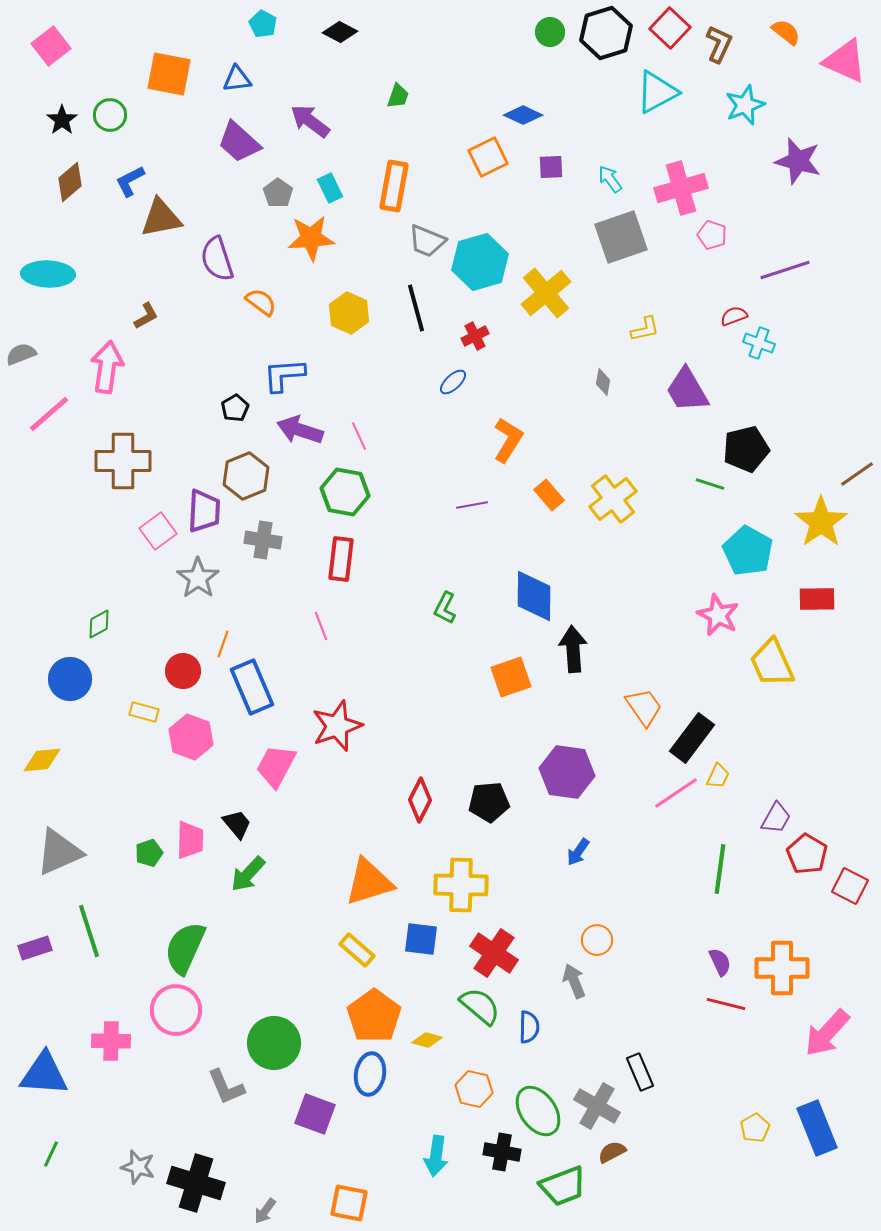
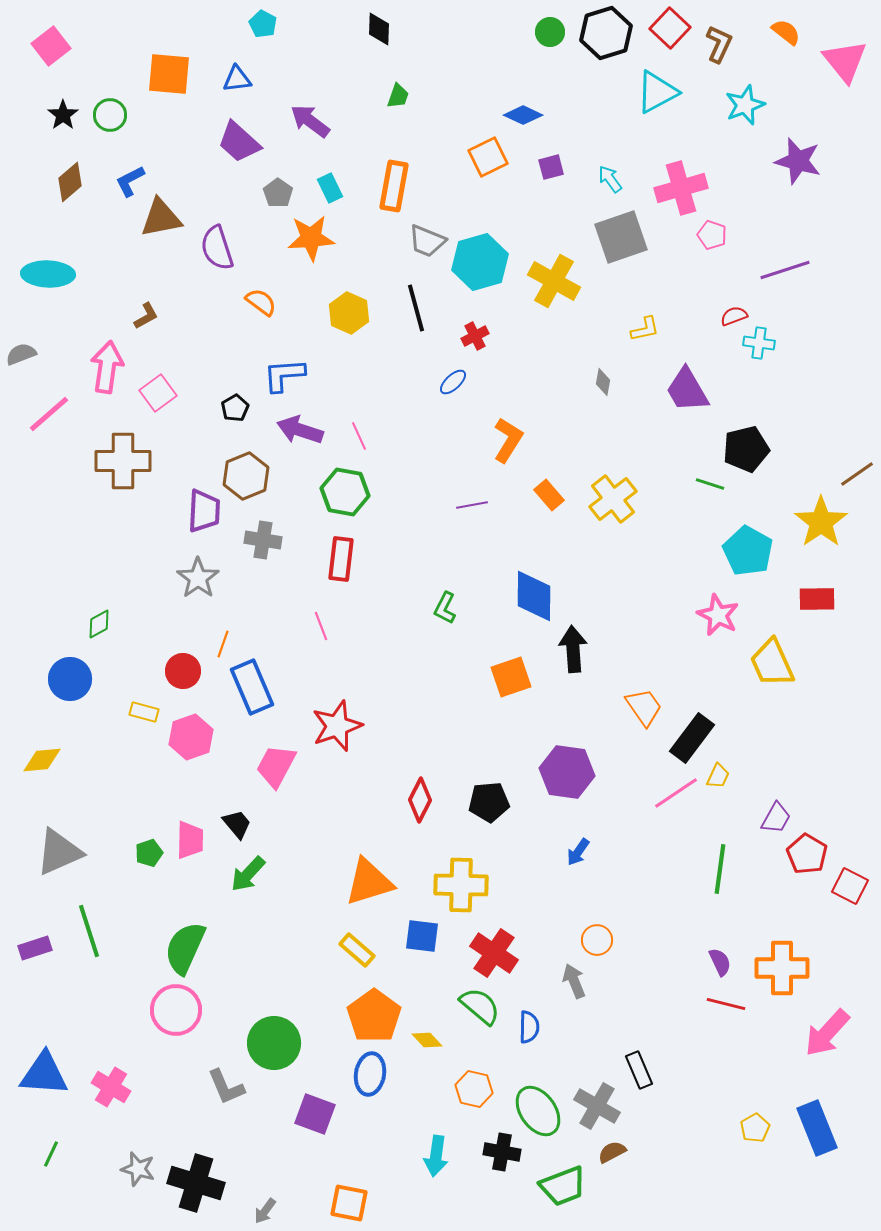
black diamond at (340, 32): moved 39 px right, 3 px up; rotated 64 degrees clockwise
pink triangle at (845, 61): rotated 27 degrees clockwise
orange square at (169, 74): rotated 6 degrees counterclockwise
black star at (62, 120): moved 1 px right, 5 px up
purple square at (551, 167): rotated 12 degrees counterclockwise
purple semicircle at (217, 259): moved 11 px up
yellow cross at (546, 293): moved 8 px right, 12 px up; rotated 21 degrees counterclockwise
cyan cross at (759, 343): rotated 12 degrees counterclockwise
pink square at (158, 531): moved 138 px up
pink hexagon at (191, 737): rotated 21 degrees clockwise
blue square at (421, 939): moved 1 px right, 3 px up
yellow diamond at (427, 1040): rotated 32 degrees clockwise
pink cross at (111, 1041): moved 46 px down; rotated 30 degrees clockwise
black rectangle at (640, 1072): moved 1 px left, 2 px up
gray star at (138, 1167): moved 2 px down
